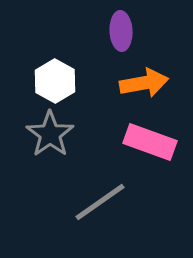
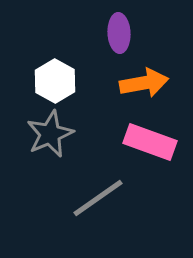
purple ellipse: moved 2 px left, 2 px down
gray star: rotated 12 degrees clockwise
gray line: moved 2 px left, 4 px up
